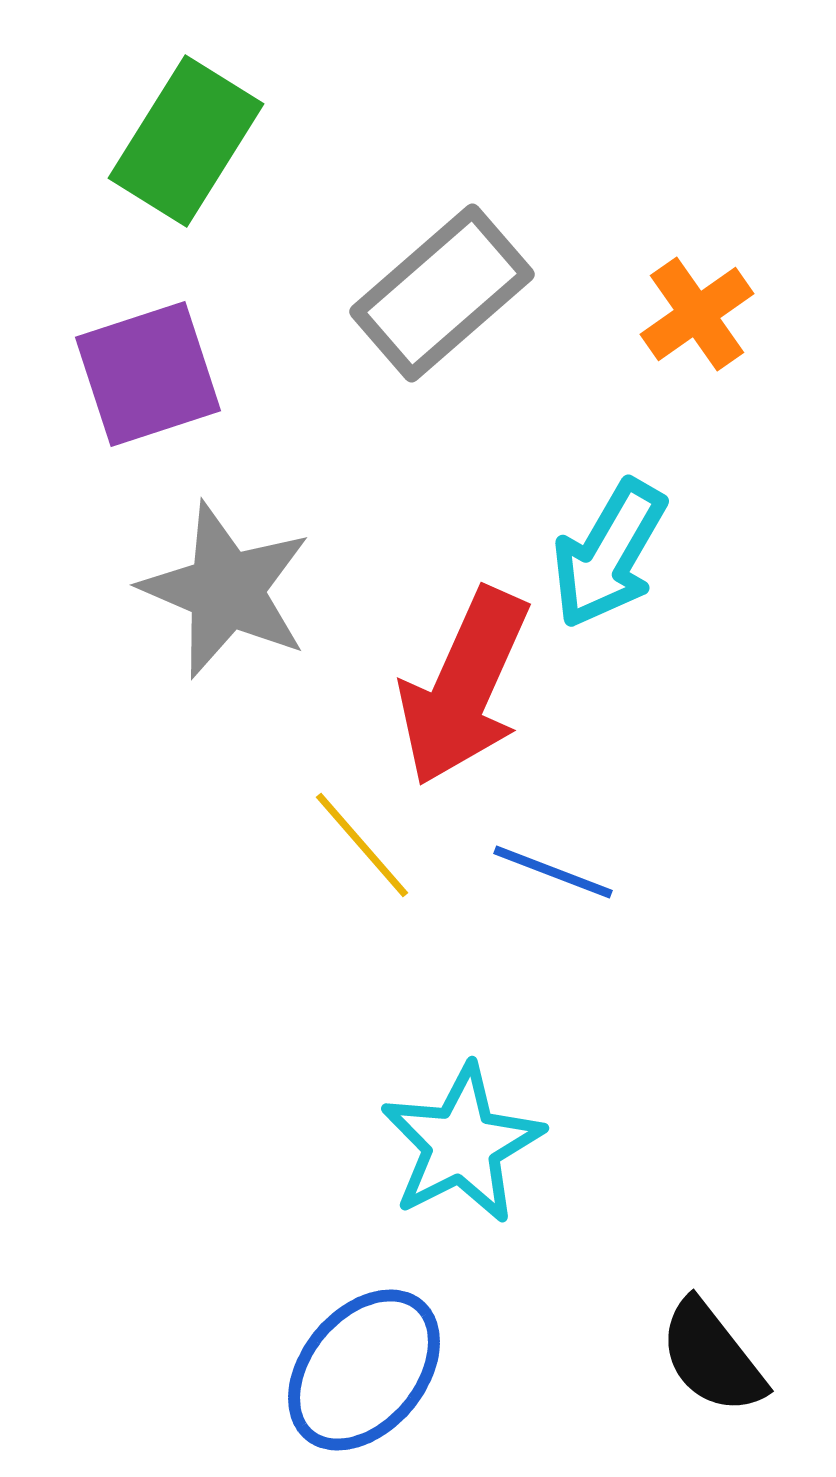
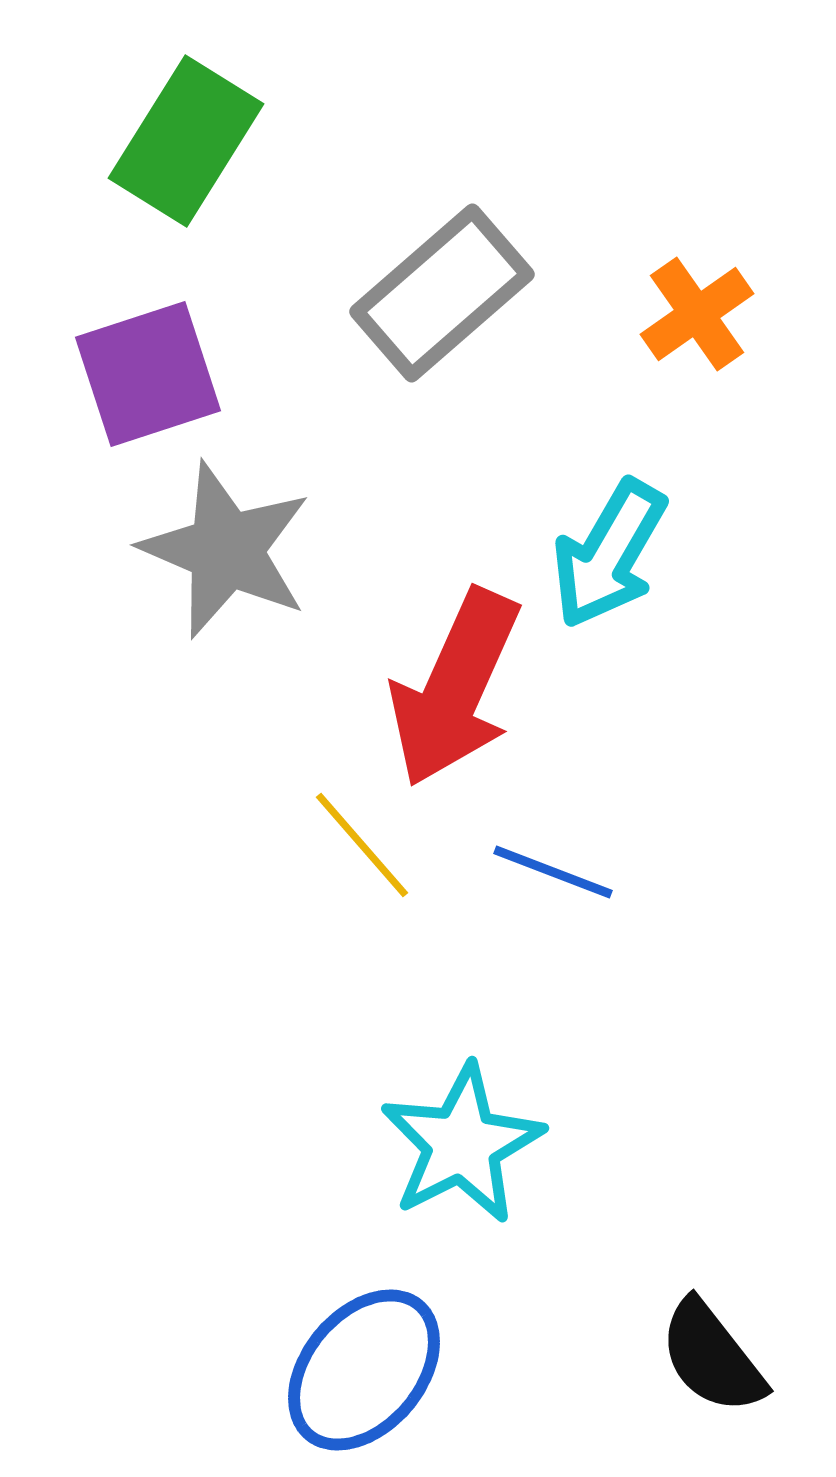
gray star: moved 40 px up
red arrow: moved 9 px left, 1 px down
